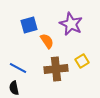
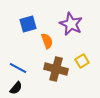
blue square: moved 1 px left, 1 px up
orange semicircle: rotated 14 degrees clockwise
brown cross: rotated 20 degrees clockwise
black semicircle: moved 2 px right; rotated 128 degrees counterclockwise
